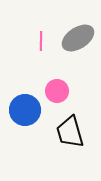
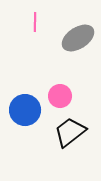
pink line: moved 6 px left, 19 px up
pink circle: moved 3 px right, 5 px down
black trapezoid: rotated 68 degrees clockwise
